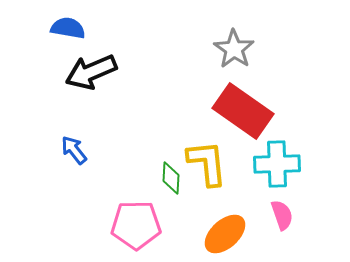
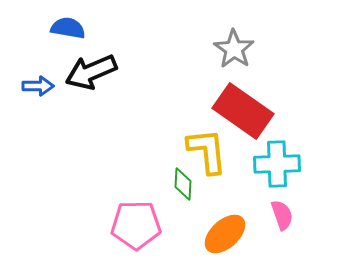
blue arrow: moved 36 px left, 64 px up; rotated 128 degrees clockwise
yellow L-shape: moved 12 px up
green diamond: moved 12 px right, 6 px down
